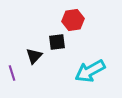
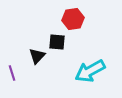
red hexagon: moved 1 px up
black square: rotated 12 degrees clockwise
black triangle: moved 3 px right
